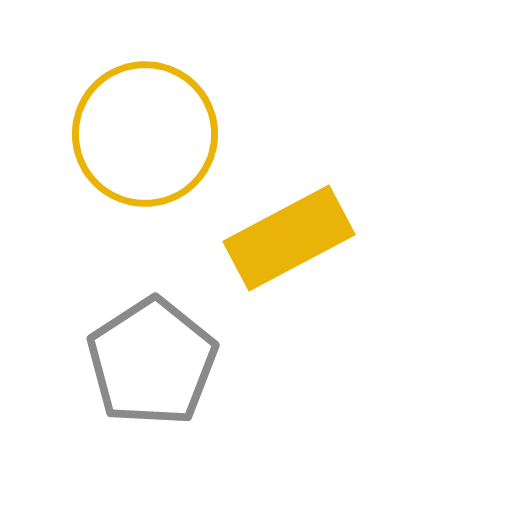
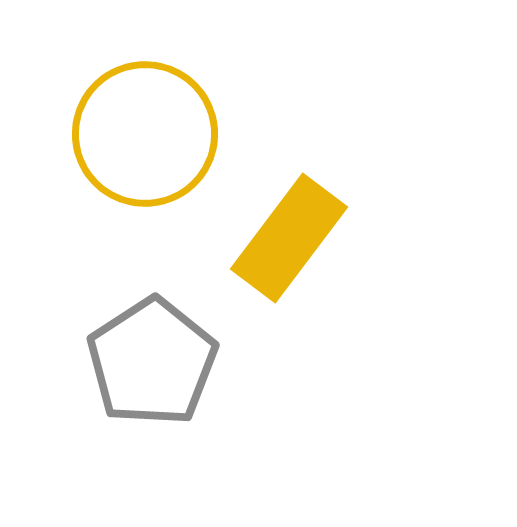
yellow rectangle: rotated 25 degrees counterclockwise
